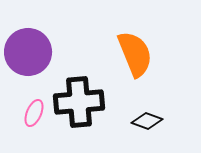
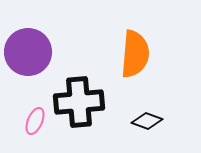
orange semicircle: rotated 27 degrees clockwise
pink ellipse: moved 1 px right, 8 px down
